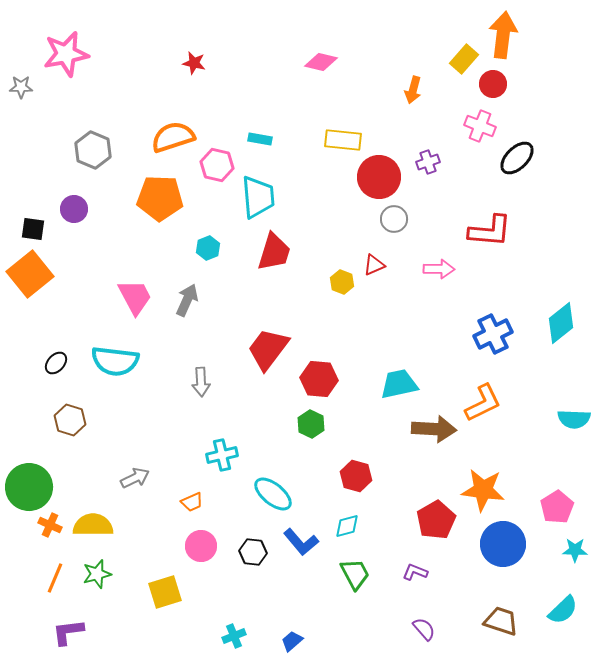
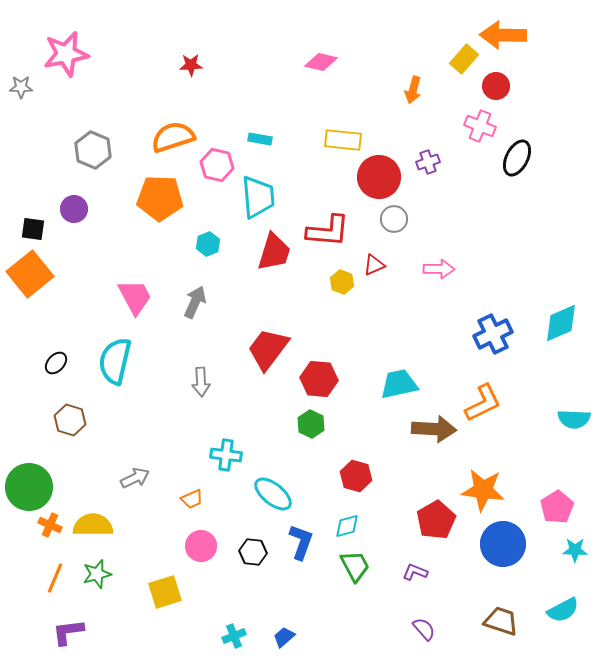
orange arrow at (503, 35): rotated 96 degrees counterclockwise
red star at (194, 63): moved 3 px left, 2 px down; rotated 15 degrees counterclockwise
red circle at (493, 84): moved 3 px right, 2 px down
black ellipse at (517, 158): rotated 18 degrees counterclockwise
red L-shape at (490, 231): moved 162 px left
cyan hexagon at (208, 248): moved 4 px up
gray arrow at (187, 300): moved 8 px right, 2 px down
cyan diamond at (561, 323): rotated 15 degrees clockwise
cyan semicircle at (115, 361): rotated 96 degrees clockwise
cyan cross at (222, 455): moved 4 px right; rotated 20 degrees clockwise
orange trapezoid at (192, 502): moved 3 px up
blue L-shape at (301, 542): rotated 120 degrees counterclockwise
green trapezoid at (355, 574): moved 8 px up
cyan semicircle at (563, 610): rotated 16 degrees clockwise
blue trapezoid at (292, 641): moved 8 px left, 4 px up
